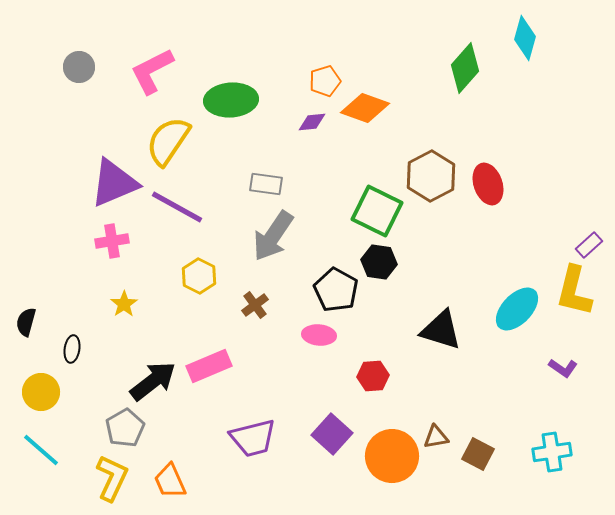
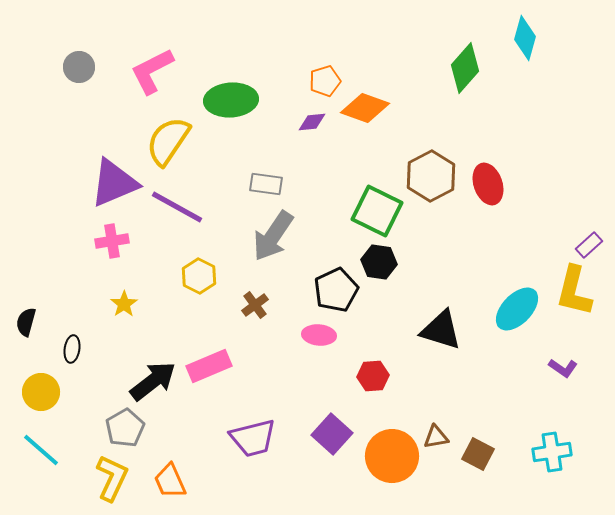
black pentagon at (336, 290): rotated 18 degrees clockwise
